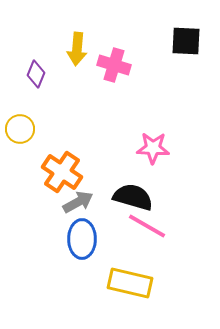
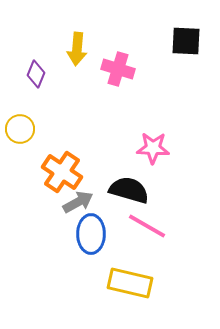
pink cross: moved 4 px right, 4 px down
black semicircle: moved 4 px left, 7 px up
blue ellipse: moved 9 px right, 5 px up
